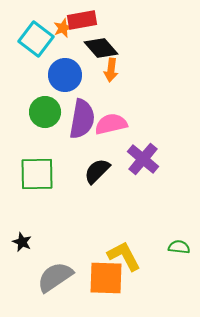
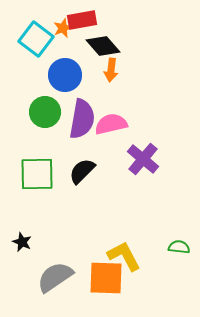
black diamond: moved 2 px right, 2 px up
black semicircle: moved 15 px left
